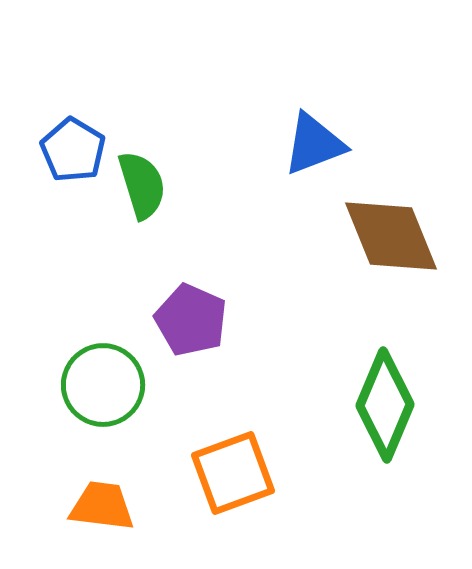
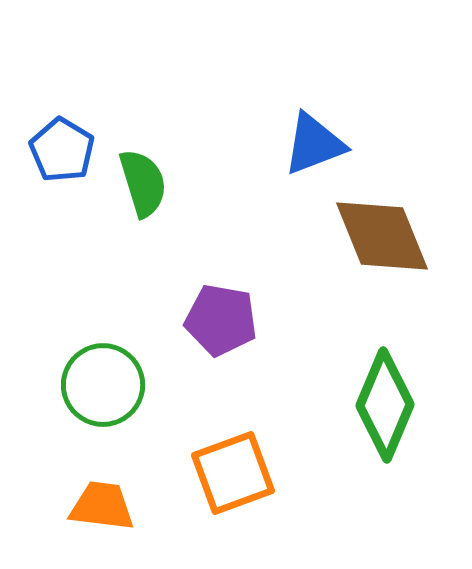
blue pentagon: moved 11 px left
green semicircle: moved 1 px right, 2 px up
brown diamond: moved 9 px left
purple pentagon: moved 30 px right; rotated 14 degrees counterclockwise
